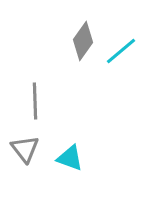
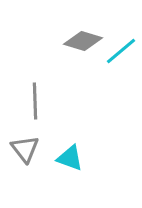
gray diamond: rotated 72 degrees clockwise
